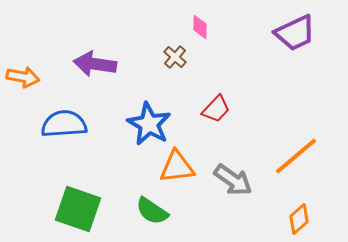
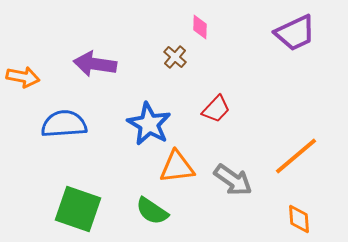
orange diamond: rotated 52 degrees counterclockwise
